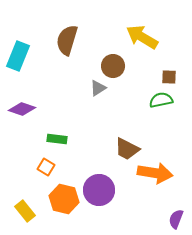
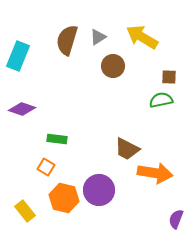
gray triangle: moved 51 px up
orange hexagon: moved 1 px up
